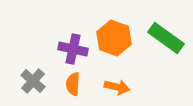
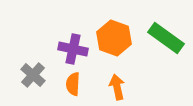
gray cross: moved 6 px up
orange arrow: rotated 115 degrees counterclockwise
